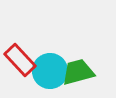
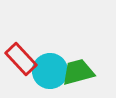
red rectangle: moved 1 px right, 1 px up
